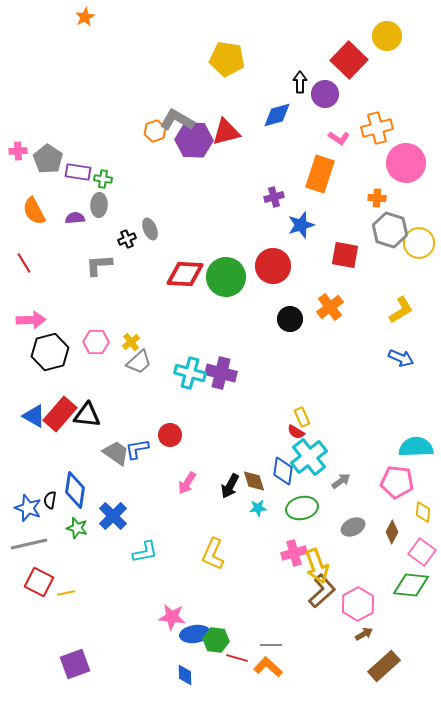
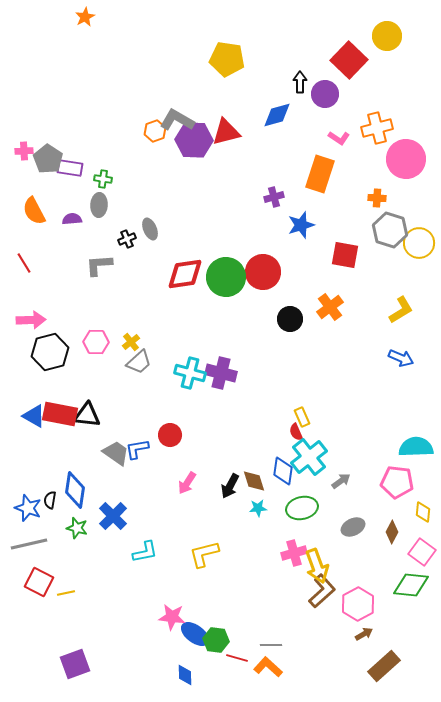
pink cross at (18, 151): moved 6 px right
pink circle at (406, 163): moved 4 px up
purple rectangle at (78, 172): moved 8 px left, 4 px up
purple semicircle at (75, 218): moved 3 px left, 1 px down
red circle at (273, 266): moved 10 px left, 6 px down
red diamond at (185, 274): rotated 12 degrees counterclockwise
red rectangle at (60, 414): rotated 60 degrees clockwise
red semicircle at (296, 432): rotated 36 degrees clockwise
yellow L-shape at (213, 554): moved 9 px left; rotated 52 degrees clockwise
blue ellipse at (195, 634): rotated 44 degrees clockwise
